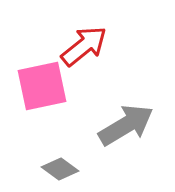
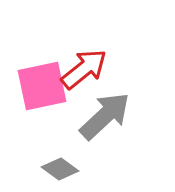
red arrow: moved 23 px down
gray arrow: moved 21 px left, 9 px up; rotated 12 degrees counterclockwise
